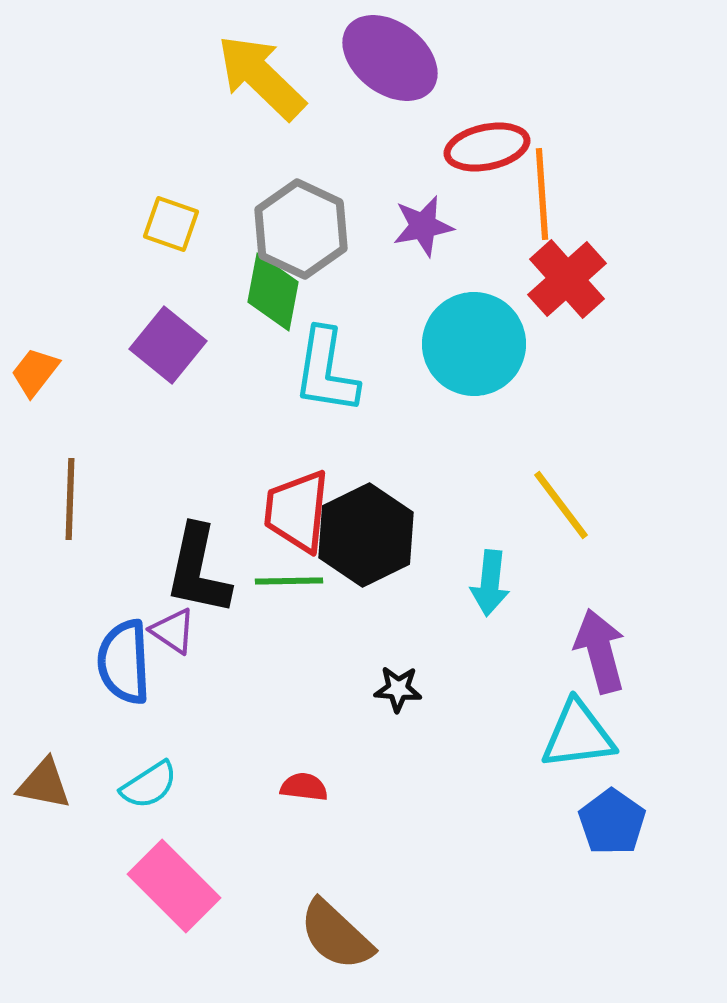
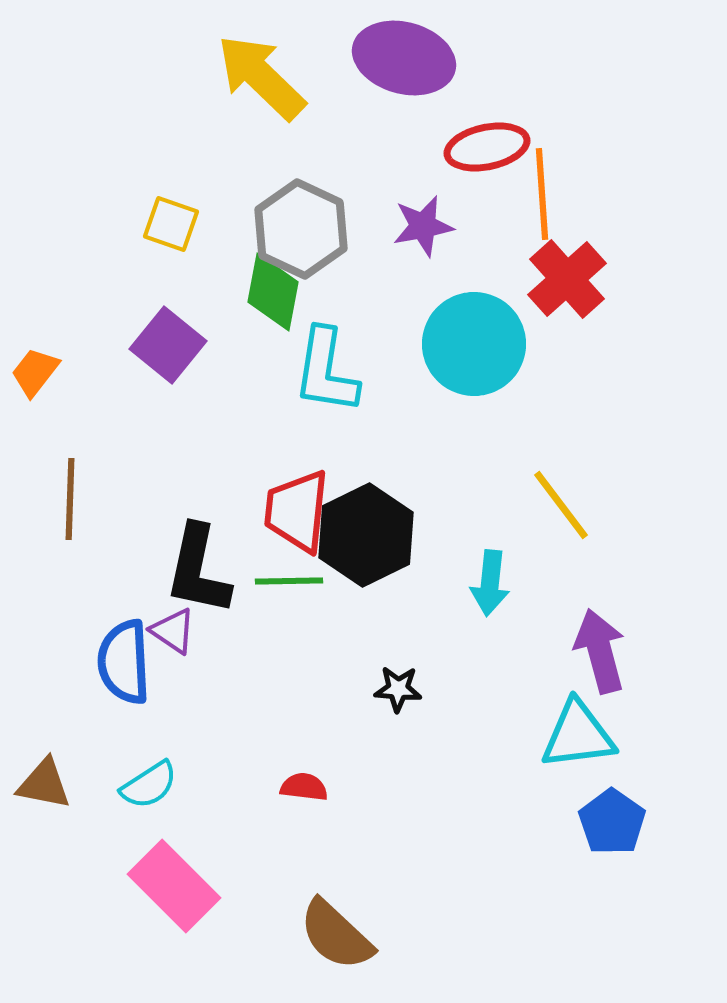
purple ellipse: moved 14 px right; rotated 22 degrees counterclockwise
